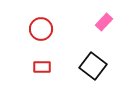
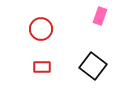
pink rectangle: moved 4 px left, 6 px up; rotated 24 degrees counterclockwise
